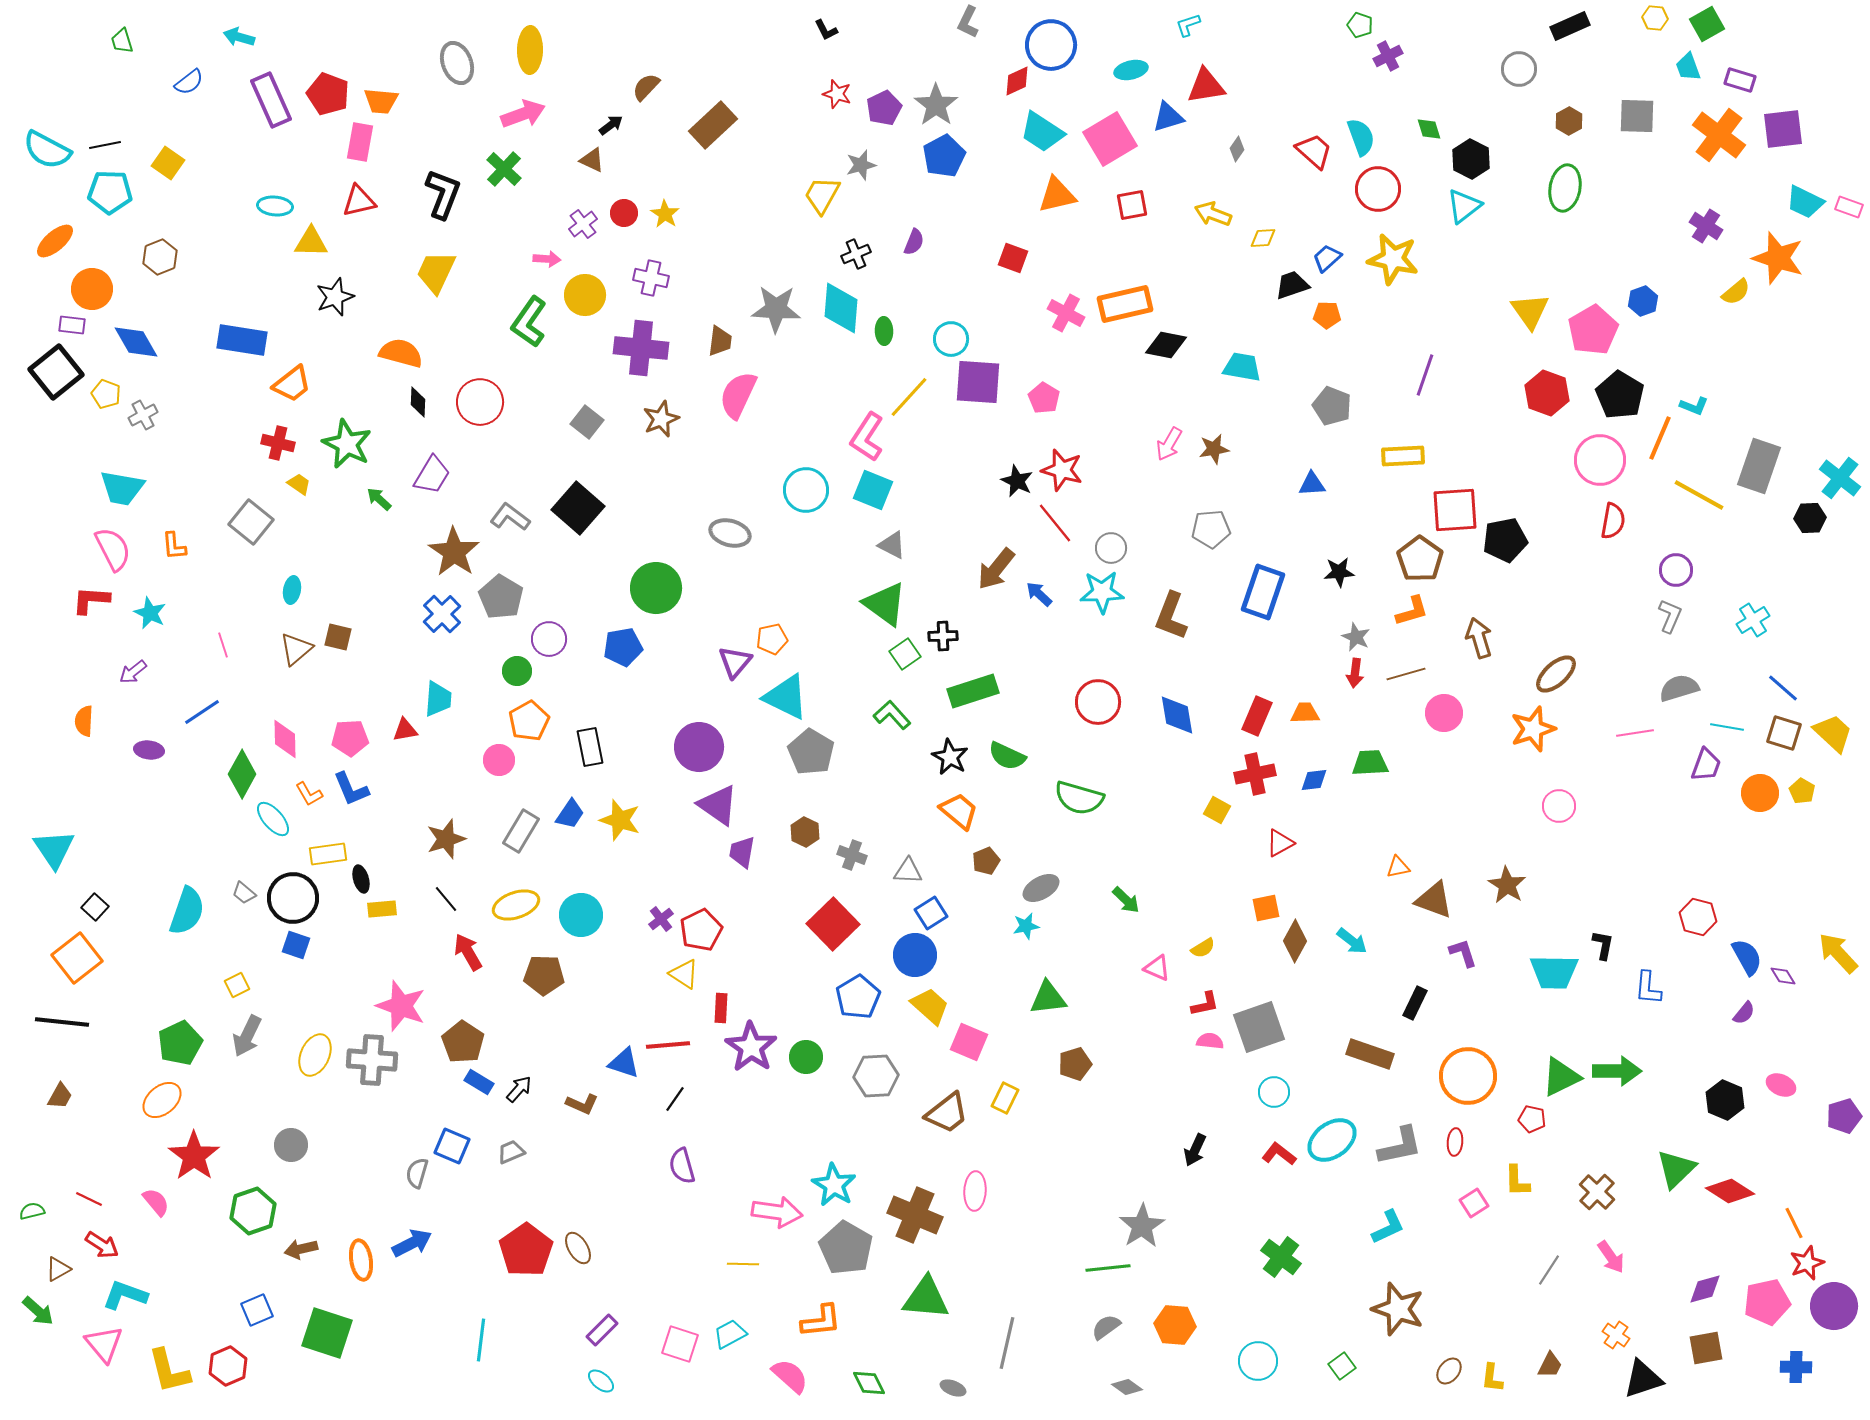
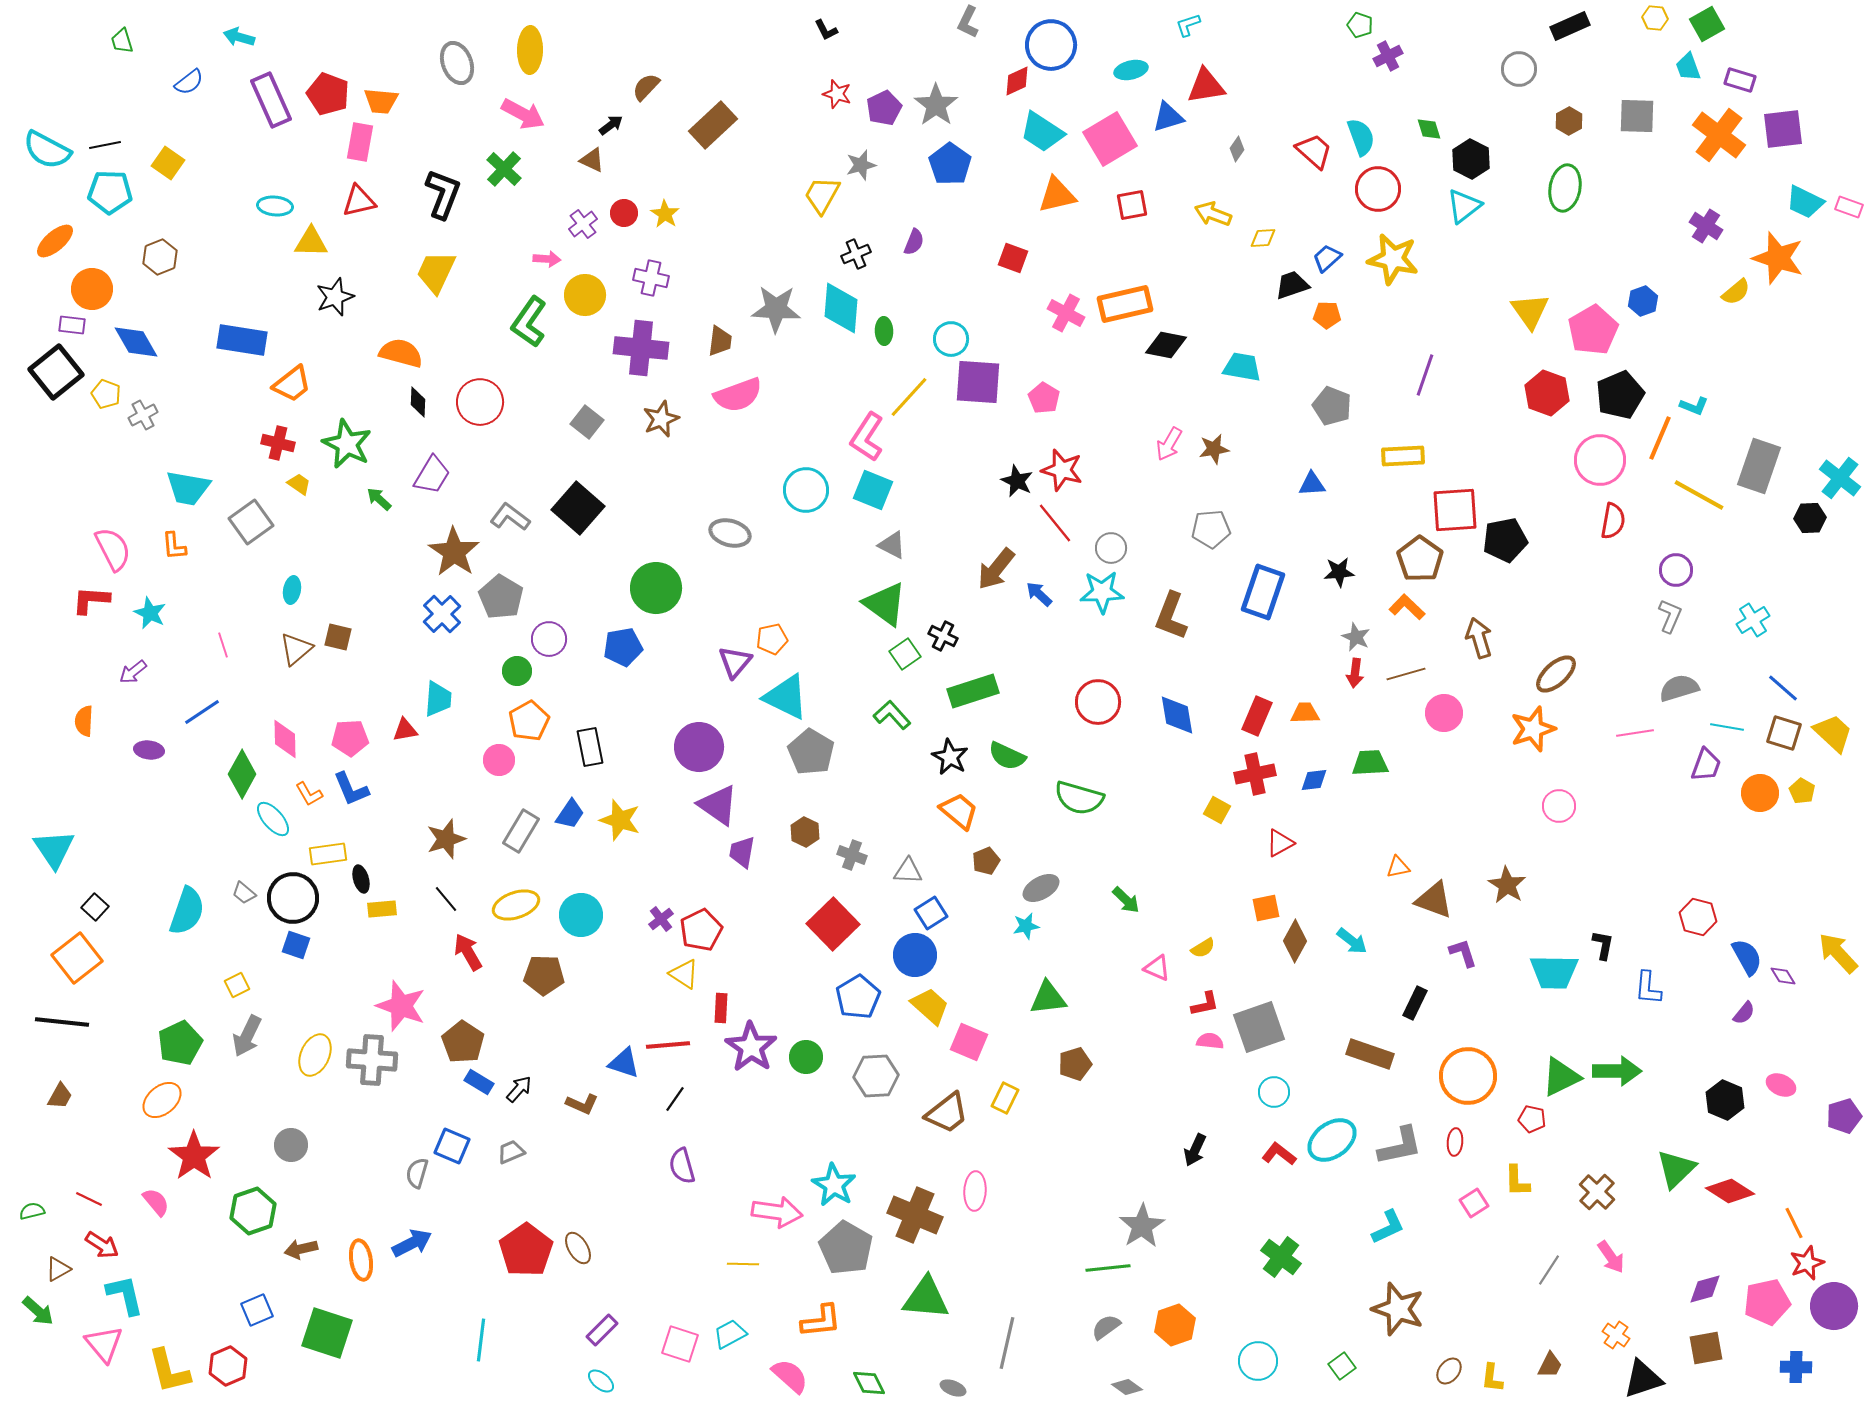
pink arrow at (523, 114): rotated 48 degrees clockwise
blue pentagon at (944, 156): moved 6 px right, 8 px down; rotated 9 degrees counterclockwise
pink semicircle at (738, 395): rotated 135 degrees counterclockwise
black pentagon at (1620, 395): rotated 18 degrees clockwise
cyan trapezoid at (122, 488): moved 66 px right
gray square at (251, 522): rotated 15 degrees clockwise
orange L-shape at (1412, 611): moved 5 px left, 4 px up; rotated 120 degrees counterclockwise
black cross at (943, 636): rotated 28 degrees clockwise
cyan L-shape at (125, 1295): rotated 57 degrees clockwise
orange hexagon at (1175, 1325): rotated 24 degrees counterclockwise
